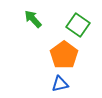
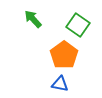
blue triangle: rotated 24 degrees clockwise
